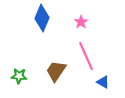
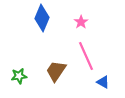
green star: rotated 14 degrees counterclockwise
